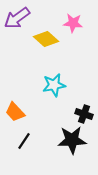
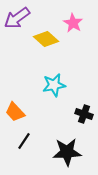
pink star: rotated 24 degrees clockwise
black star: moved 5 px left, 12 px down
